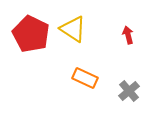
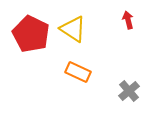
red arrow: moved 15 px up
orange rectangle: moved 7 px left, 6 px up
